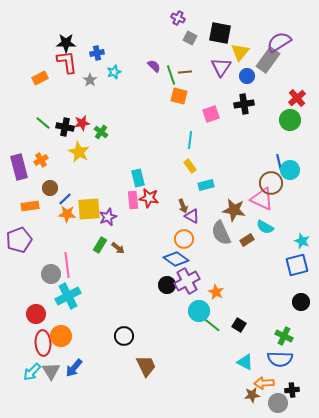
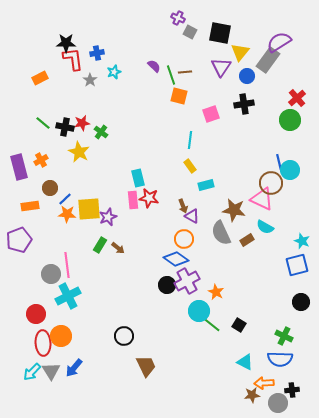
gray square at (190, 38): moved 6 px up
red L-shape at (67, 62): moved 6 px right, 3 px up
